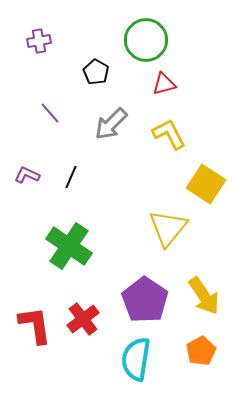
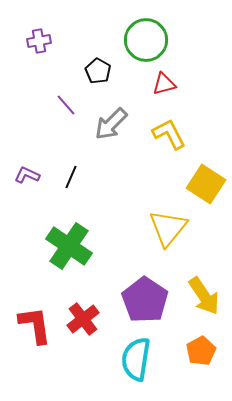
black pentagon: moved 2 px right, 1 px up
purple line: moved 16 px right, 8 px up
